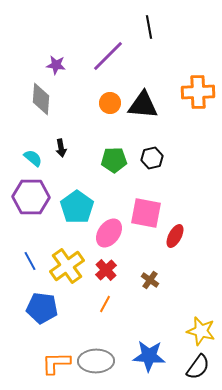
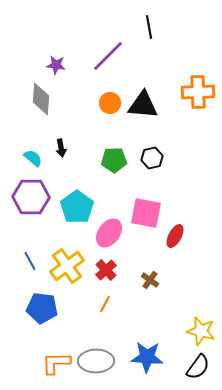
blue star: moved 2 px left, 1 px down
